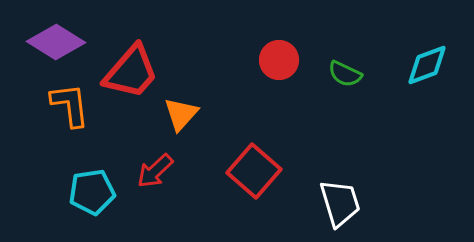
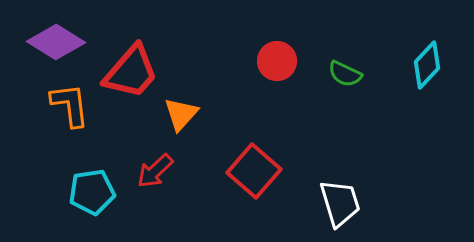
red circle: moved 2 px left, 1 px down
cyan diamond: rotated 27 degrees counterclockwise
